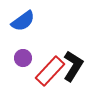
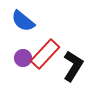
blue semicircle: rotated 75 degrees clockwise
red rectangle: moved 5 px left, 17 px up
